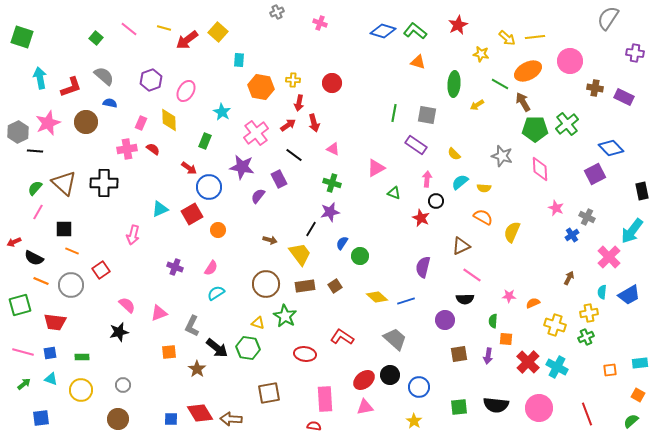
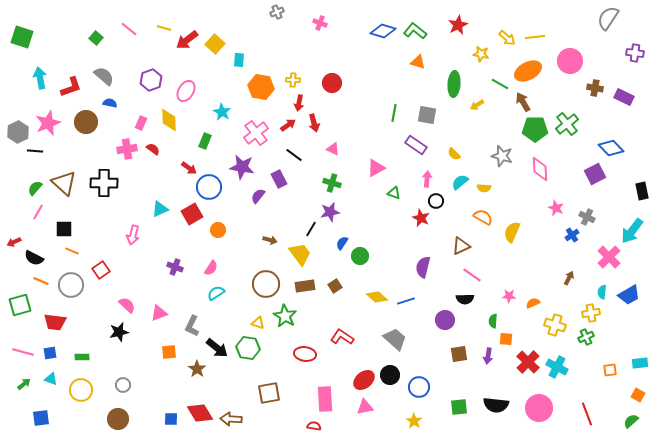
yellow square at (218, 32): moved 3 px left, 12 px down
yellow cross at (589, 313): moved 2 px right
